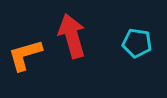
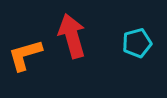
cyan pentagon: rotated 24 degrees counterclockwise
